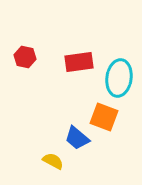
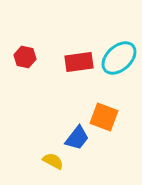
cyan ellipse: moved 20 px up; rotated 39 degrees clockwise
blue trapezoid: rotated 92 degrees counterclockwise
